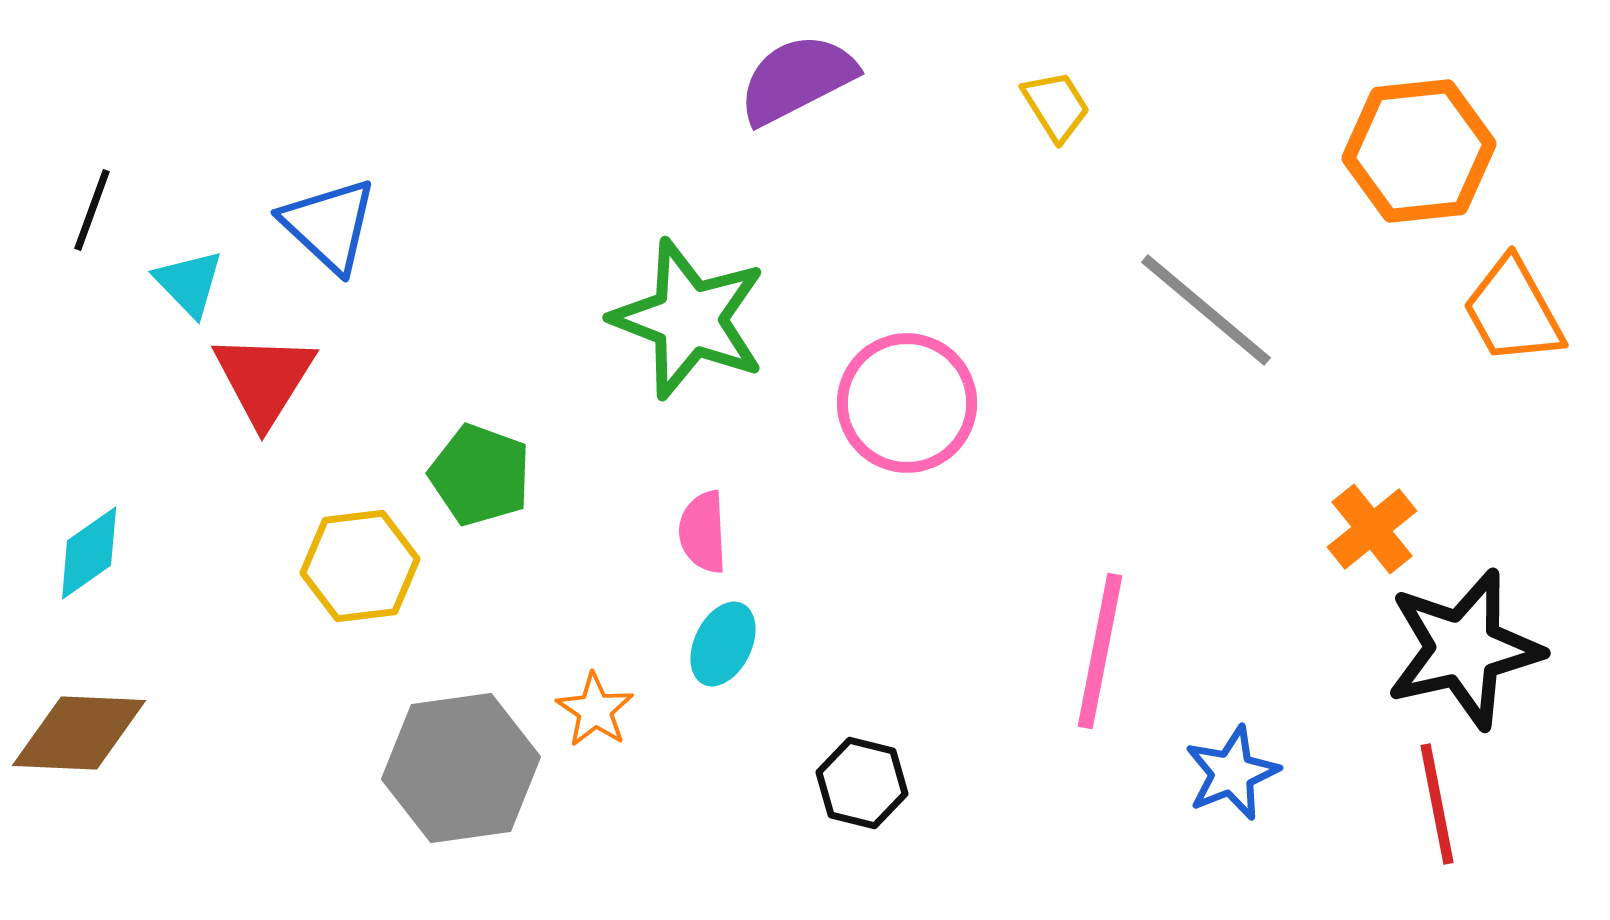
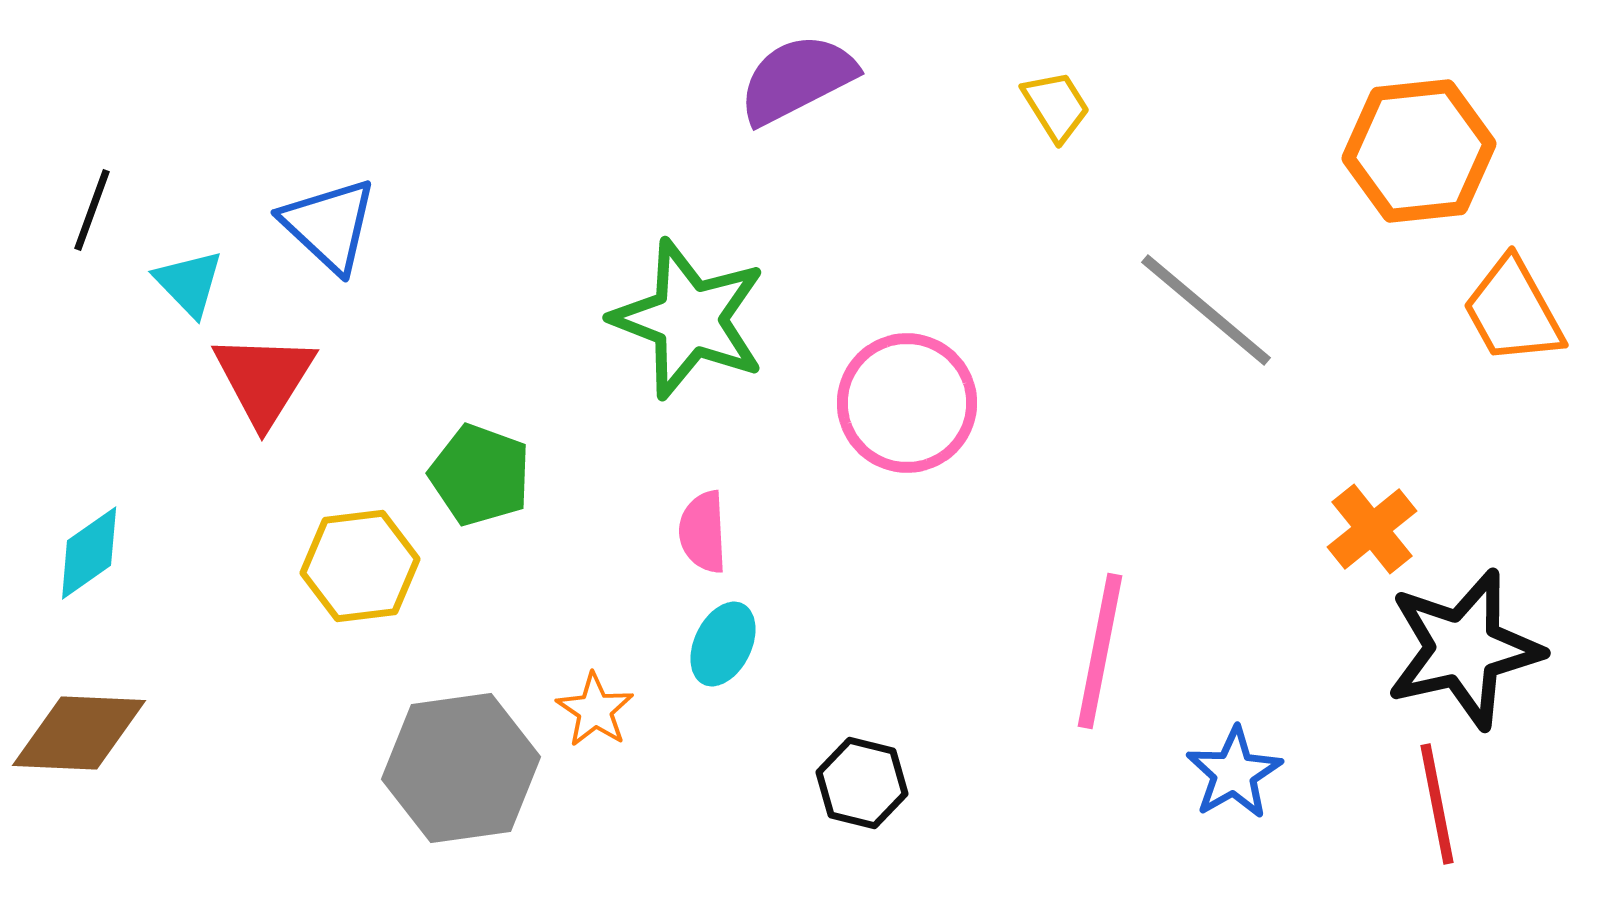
blue star: moved 2 px right; rotated 8 degrees counterclockwise
